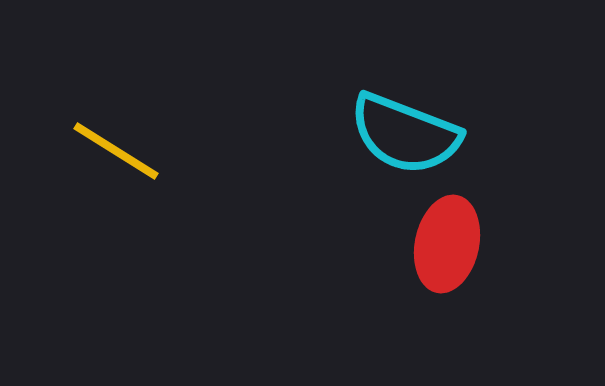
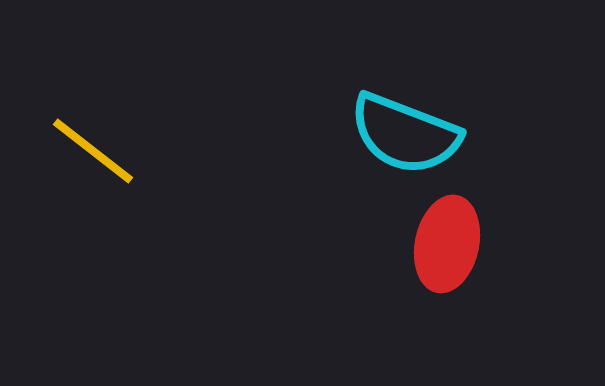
yellow line: moved 23 px left; rotated 6 degrees clockwise
